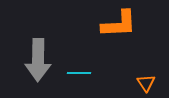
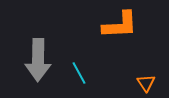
orange L-shape: moved 1 px right, 1 px down
cyan line: rotated 60 degrees clockwise
